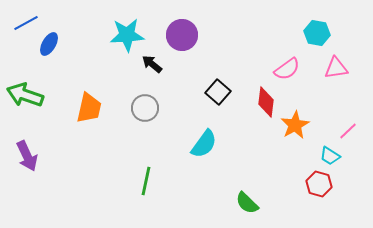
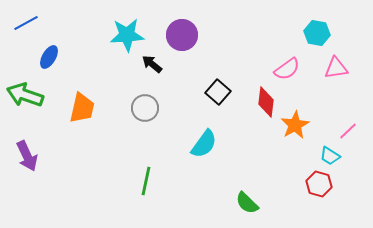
blue ellipse: moved 13 px down
orange trapezoid: moved 7 px left
